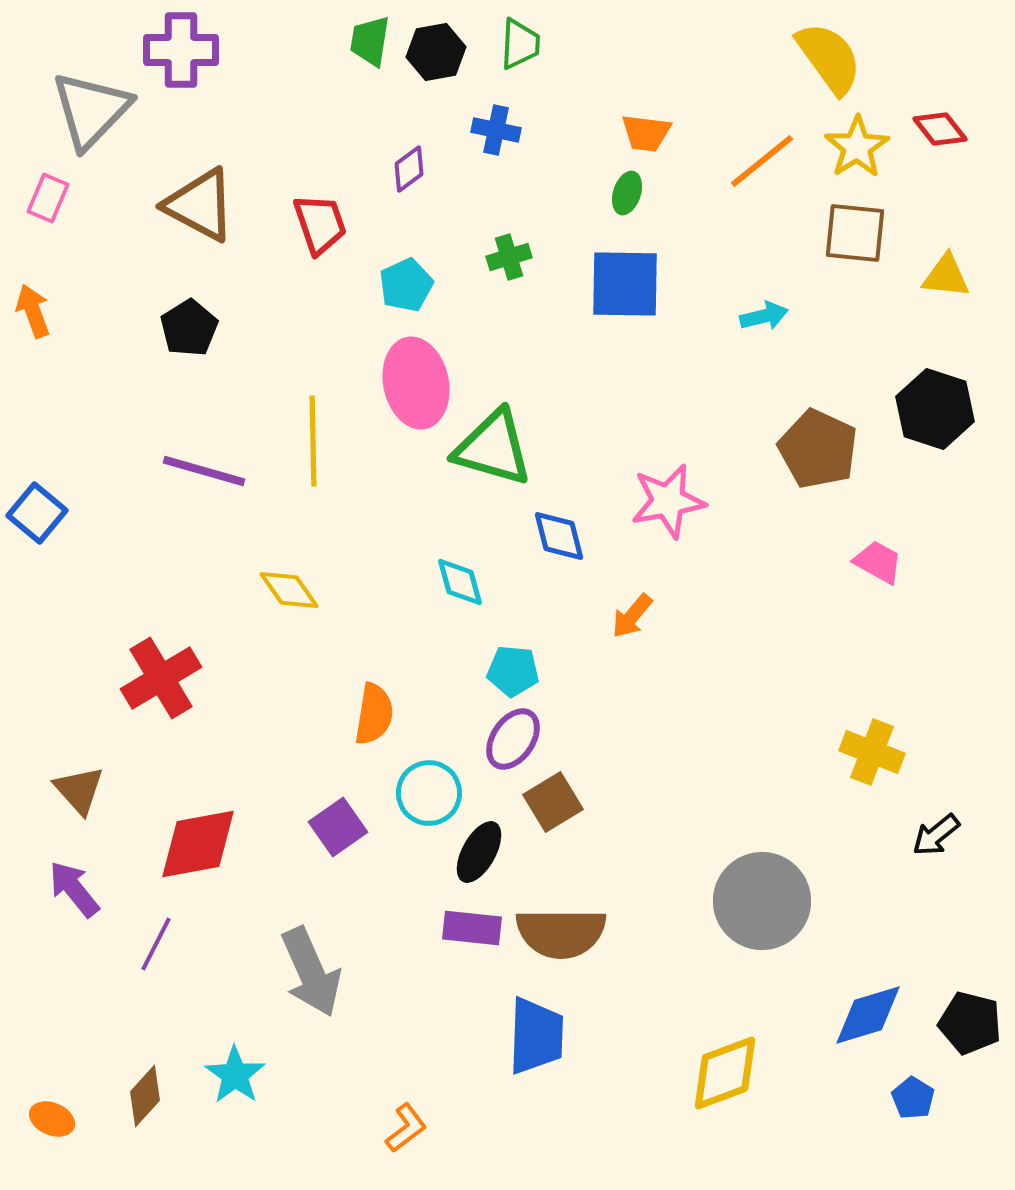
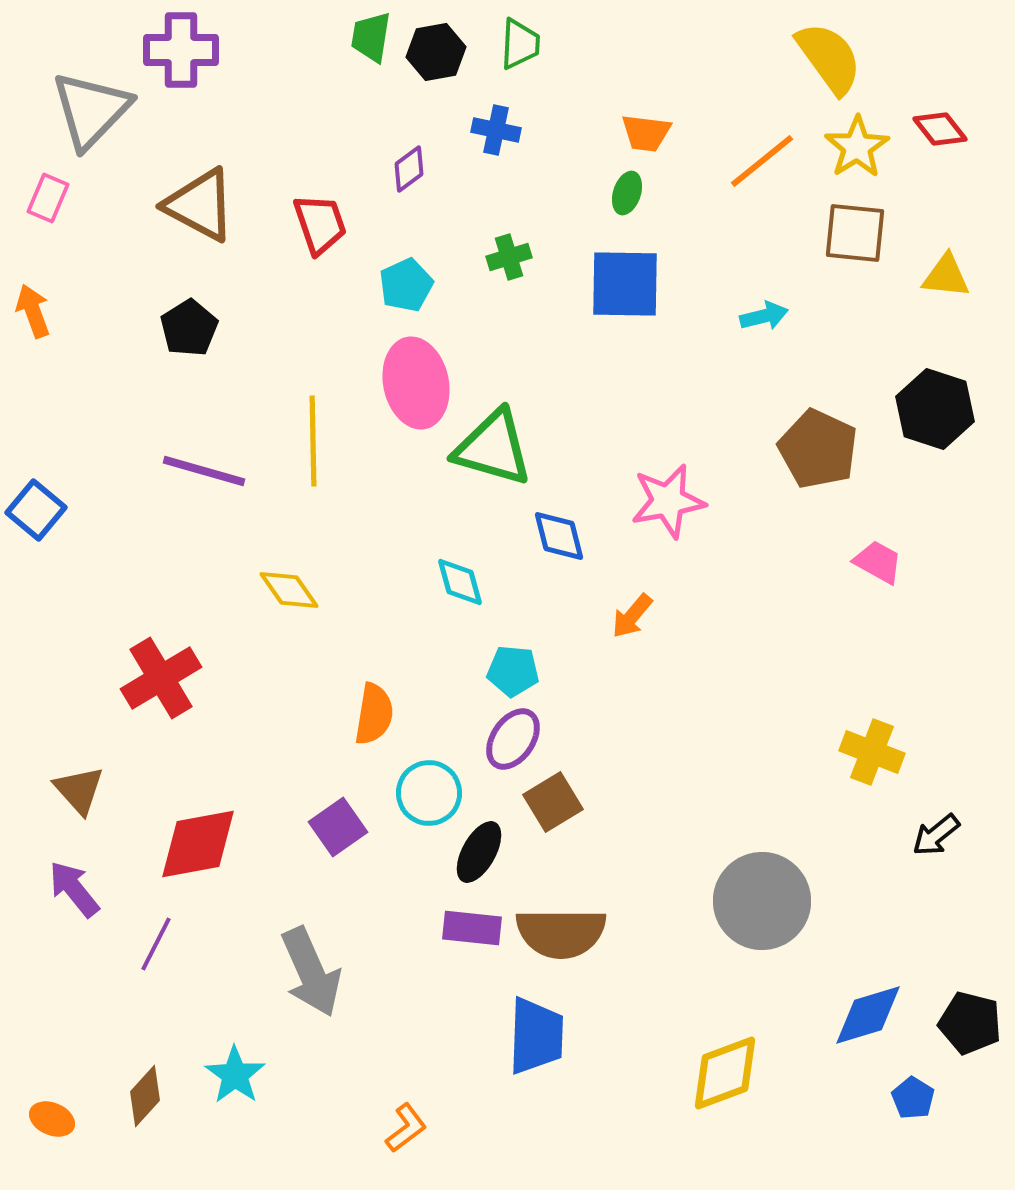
green trapezoid at (370, 41): moved 1 px right, 4 px up
blue square at (37, 513): moved 1 px left, 3 px up
